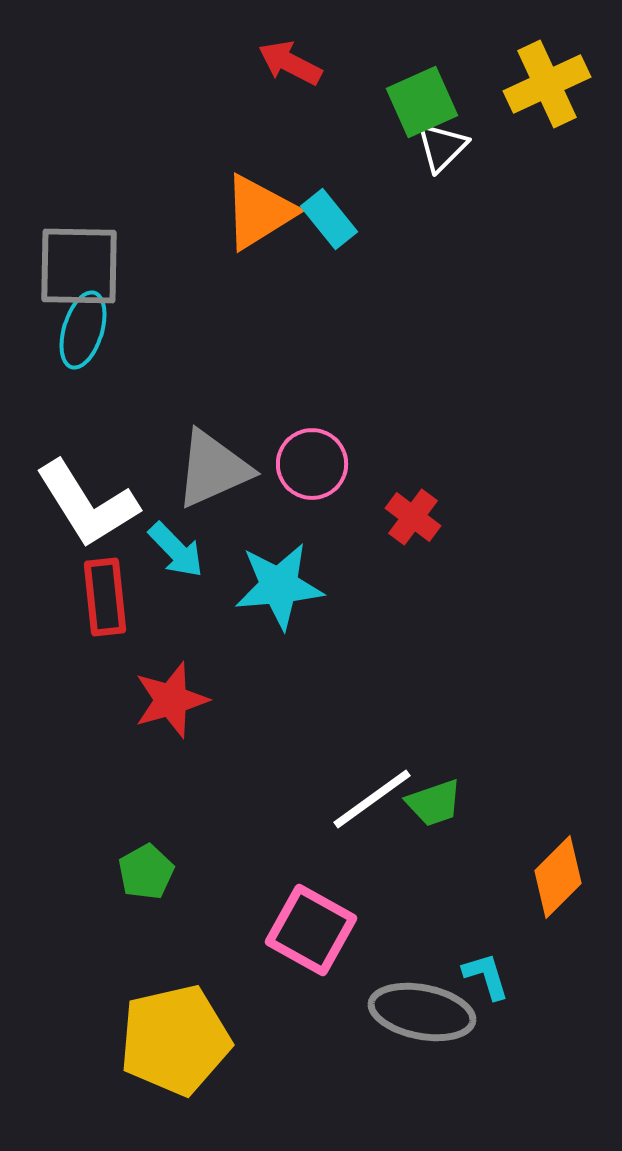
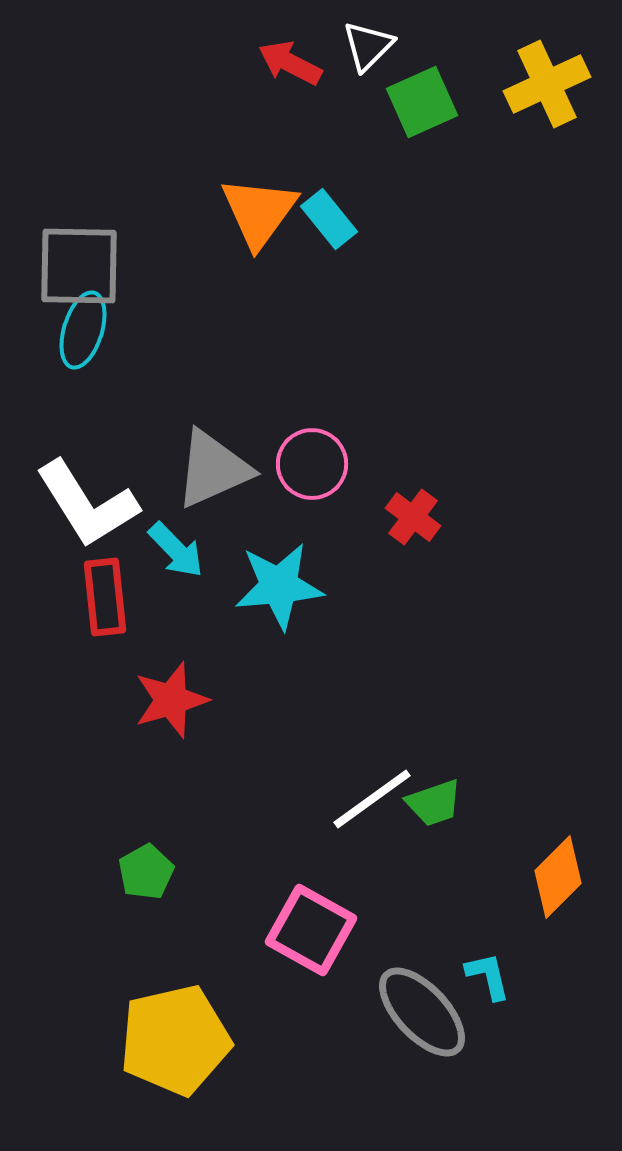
white triangle: moved 74 px left, 101 px up
orange triangle: rotated 22 degrees counterclockwise
cyan L-shape: moved 2 px right; rotated 4 degrees clockwise
gray ellipse: rotated 36 degrees clockwise
